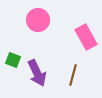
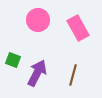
pink rectangle: moved 8 px left, 9 px up
purple arrow: rotated 128 degrees counterclockwise
